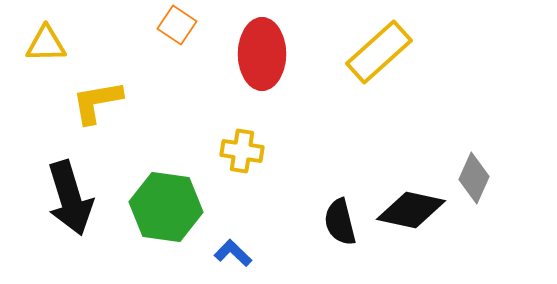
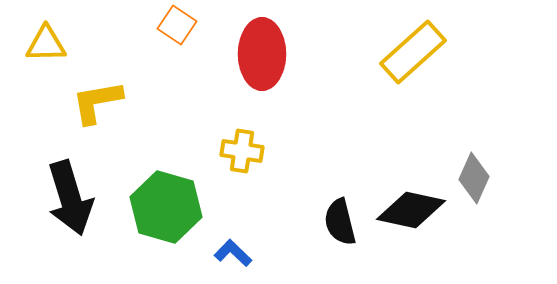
yellow rectangle: moved 34 px right
green hexagon: rotated 8 degrees clockwise
